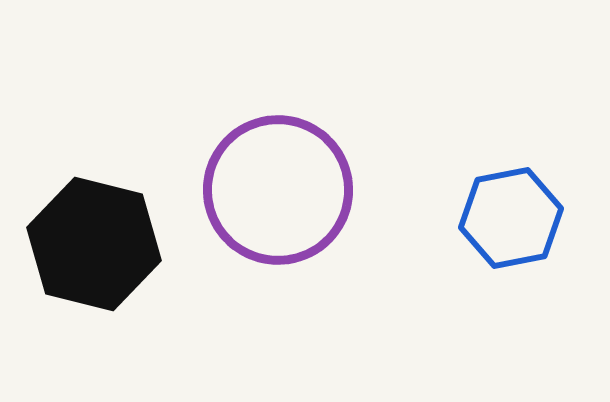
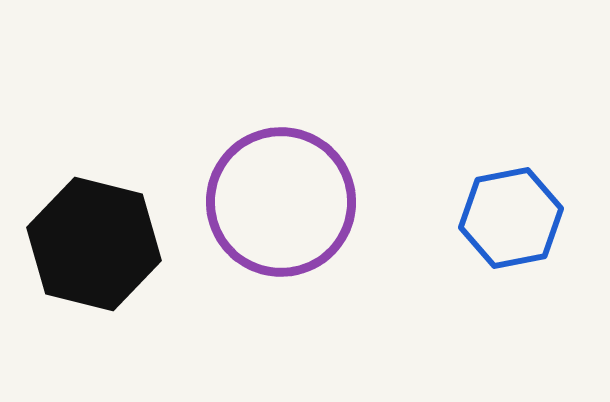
purple circle: moved 3 px right, 12 px down
